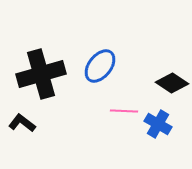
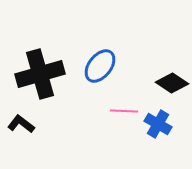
black cross: moved 1 px left
black L-shape: moved 1 px left, 1 px down
